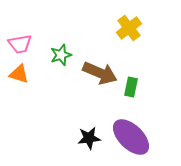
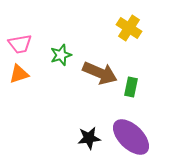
yellow cross: rotated 20 degrees counterclockwise
orange triangle: rotated 35 degrees counterclockwise
